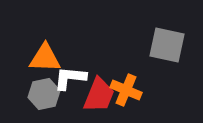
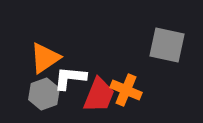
orange triangle: rotated 36 degrees counterclockwise
gray hexagon: rotated 8 degrees counterclockwise
